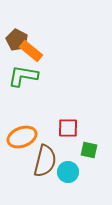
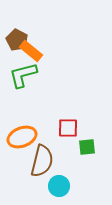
green L-shape: moved 1 px up; rotated 24 degrees counterclockwise
green square: moved 2 px left, 3 px up; rotated 18 degrees counterclockwise
brown semicircle: moved 3 px left
cyan circle: moved 9 px left, 14 px down
